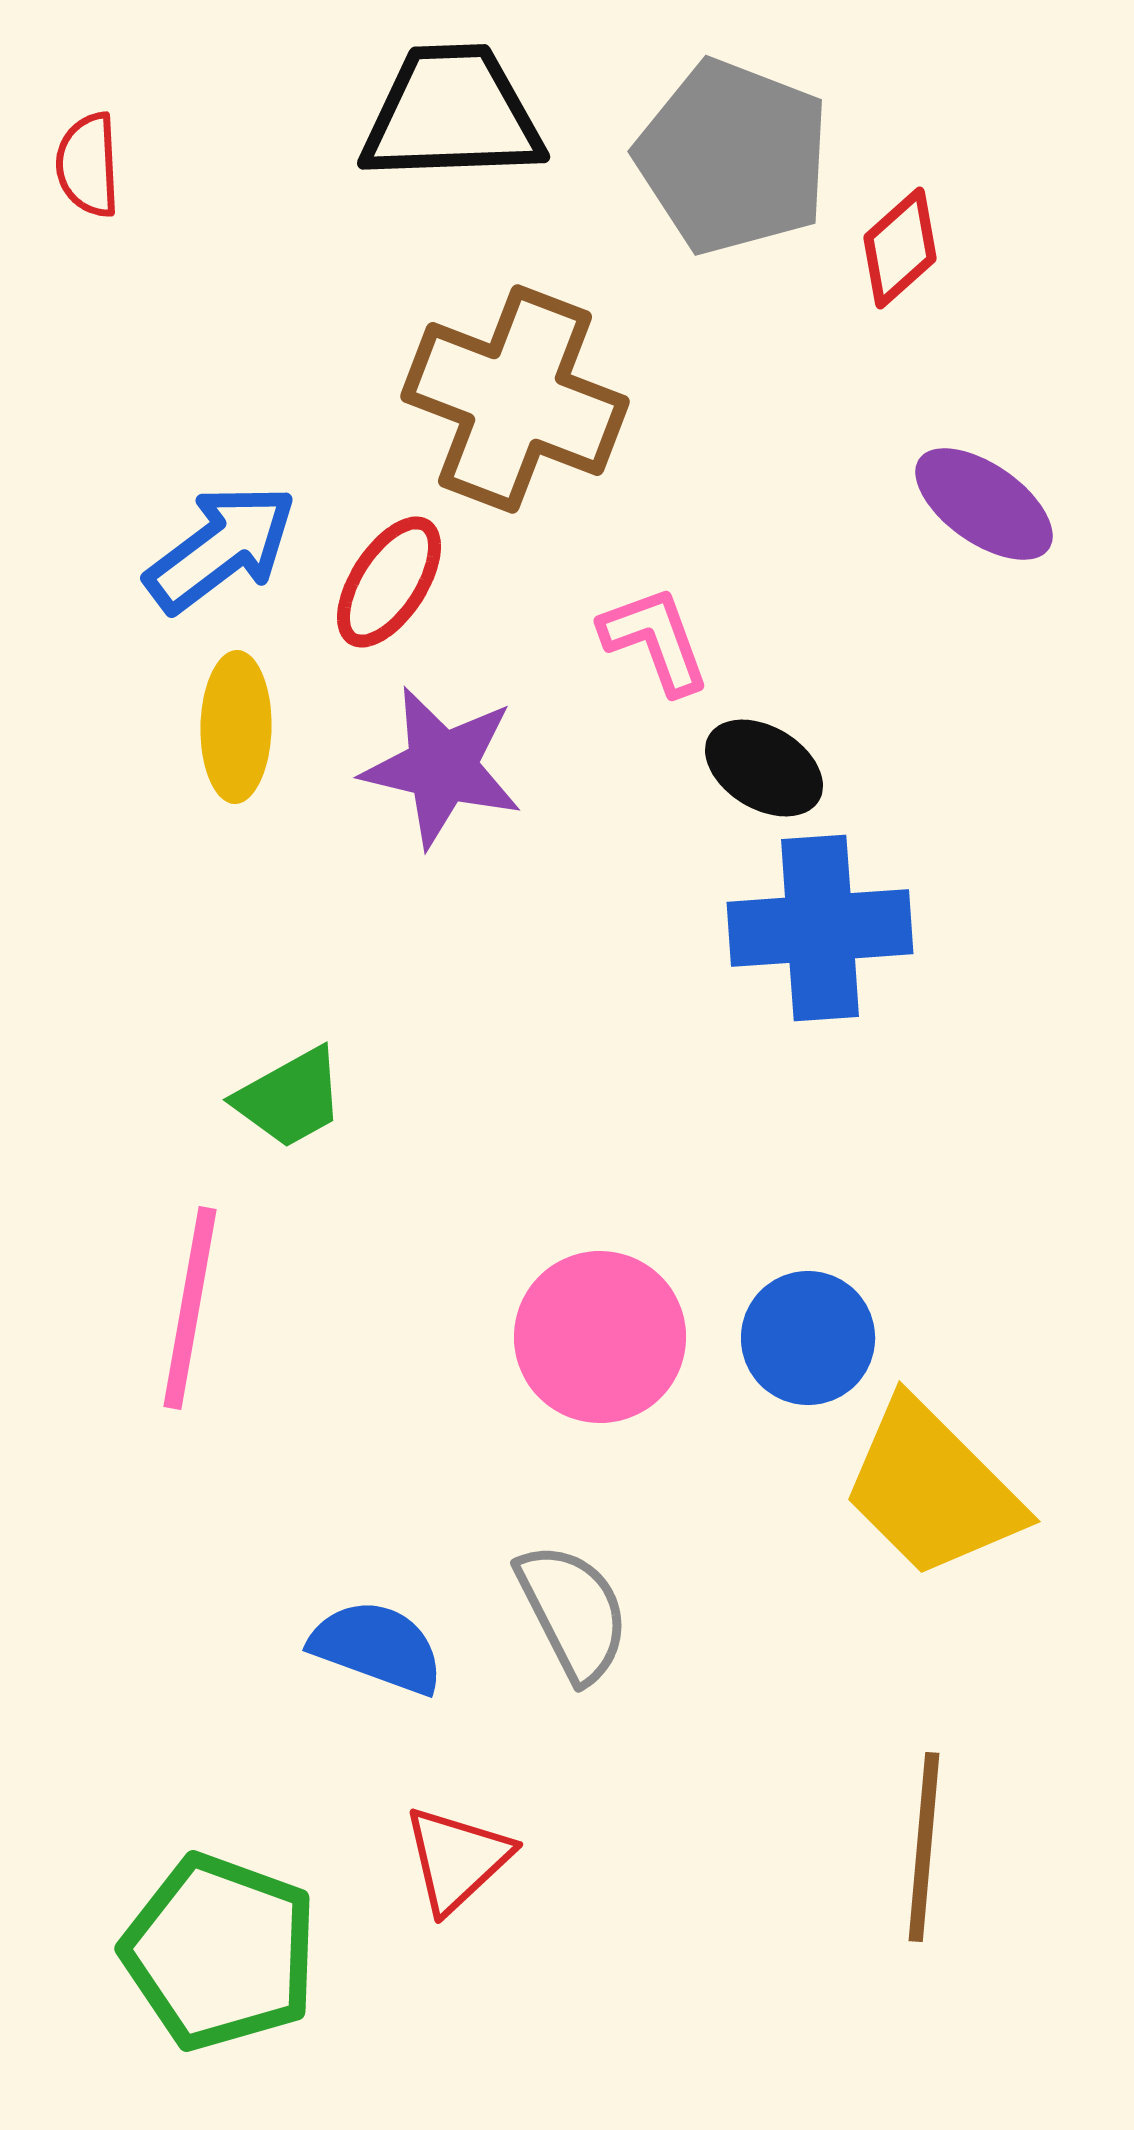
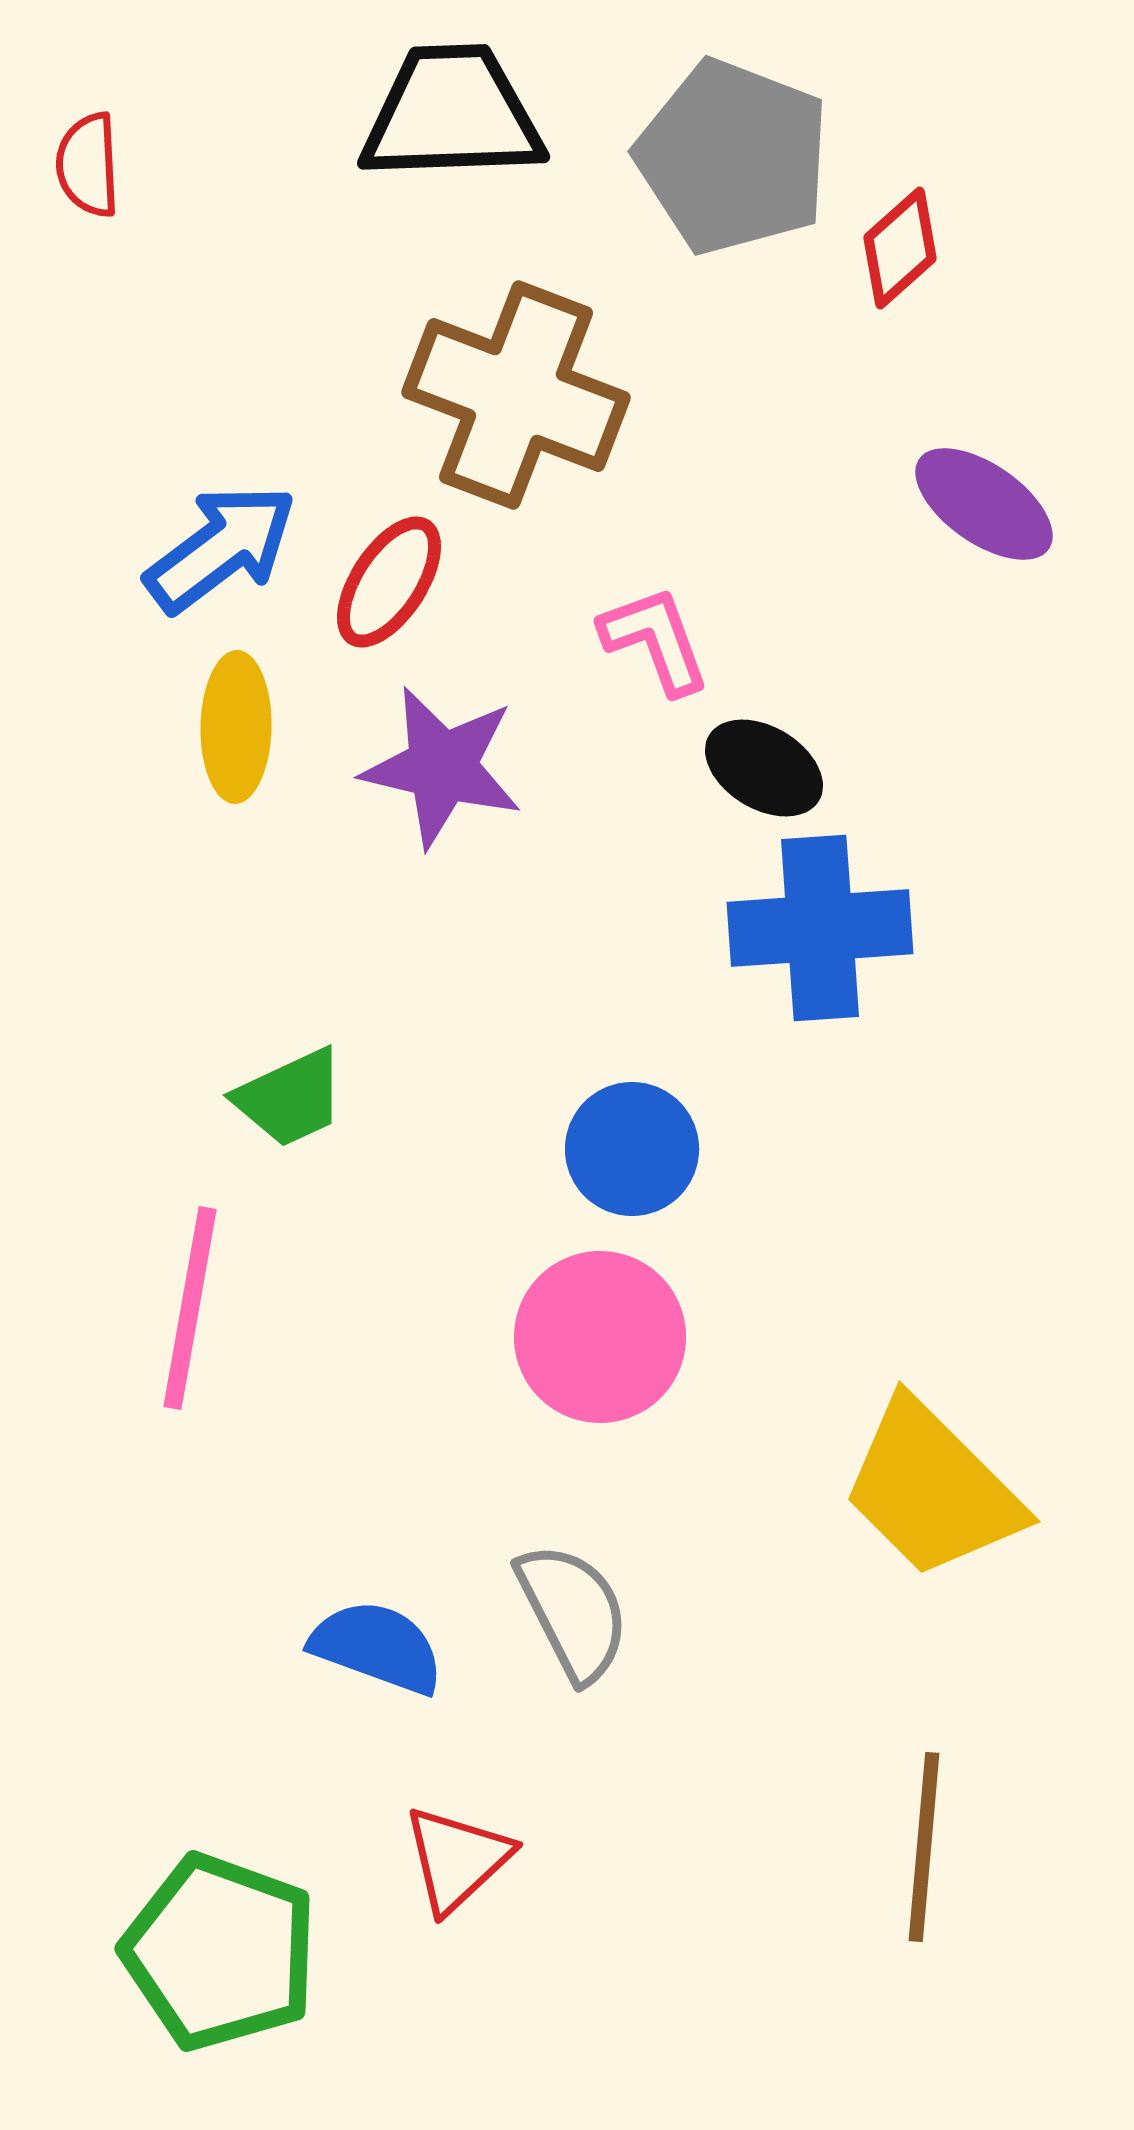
brown cross: moved 1 px right, 4 px up
green trapezoid: rotated 4 degrees clockwise
blue circle: moved 176 px left, 189 px up
